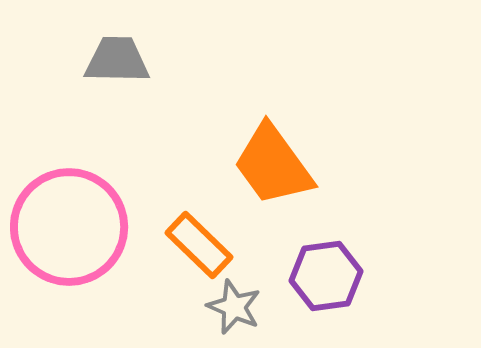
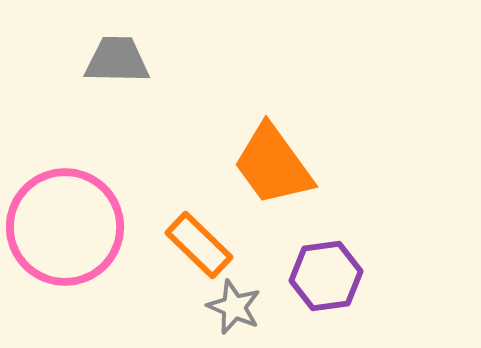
pink circle: moved 4 px left
